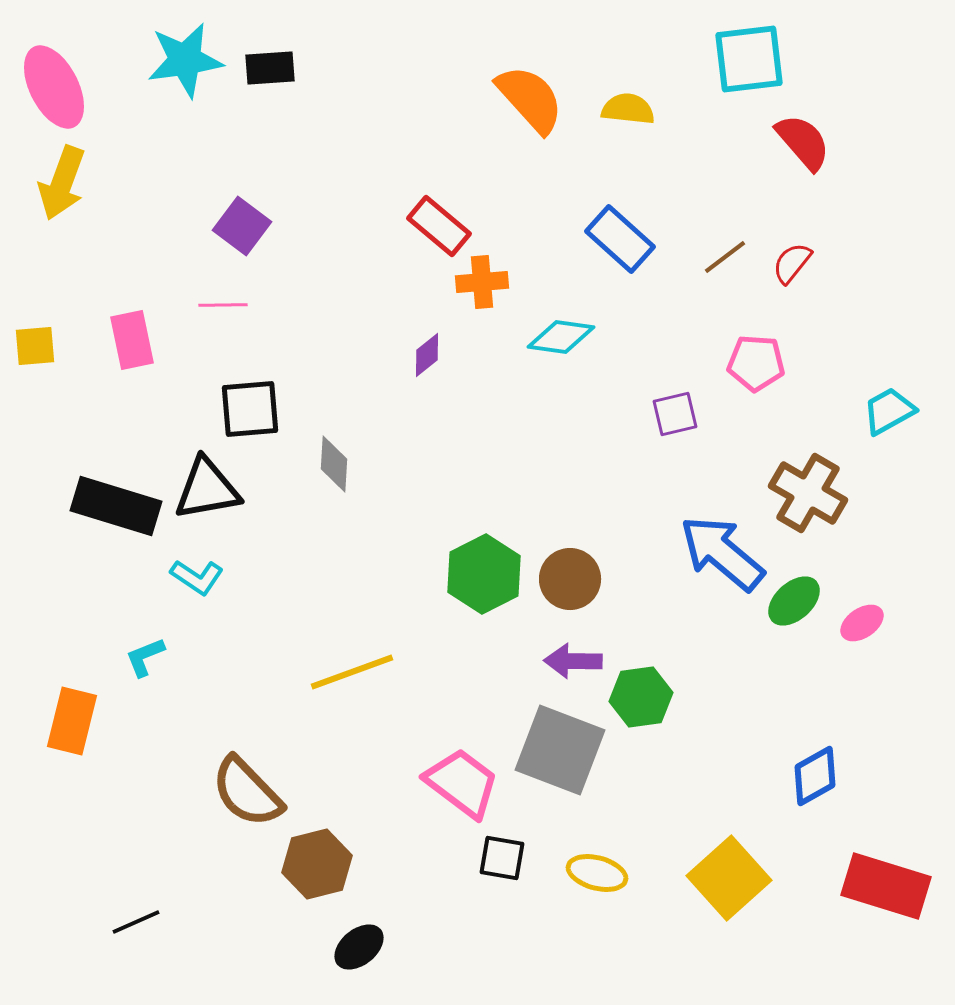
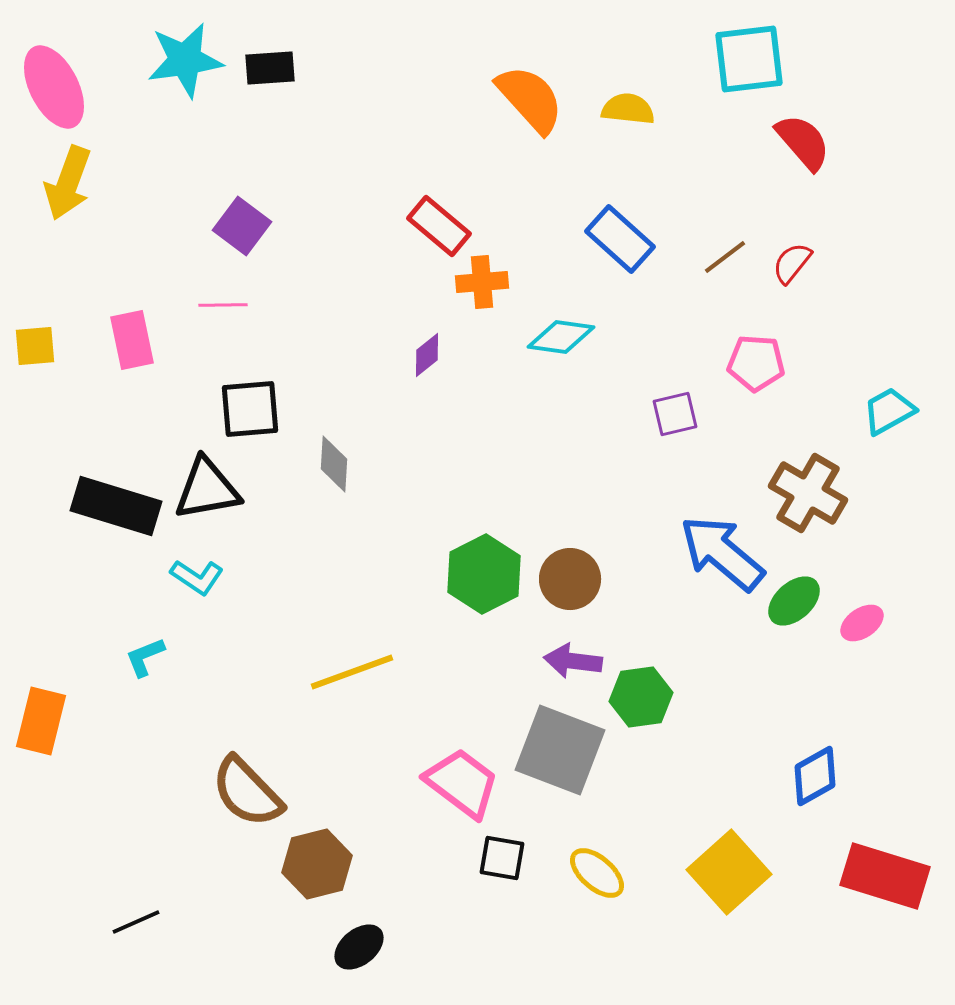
yellow arrow at (62, 183): moved 6 px right
purple arrow at (573, 661): rotated 6 degrees clockwise
orange rectangle at (72, 721): moved 31 px left
yellow ellipse at (597, 873): rotated 26 degrees clockwise
yellow square at (729, 878): moved 6 px up
red rectangle at (886, 886): moved 1 px left, 10 px up
